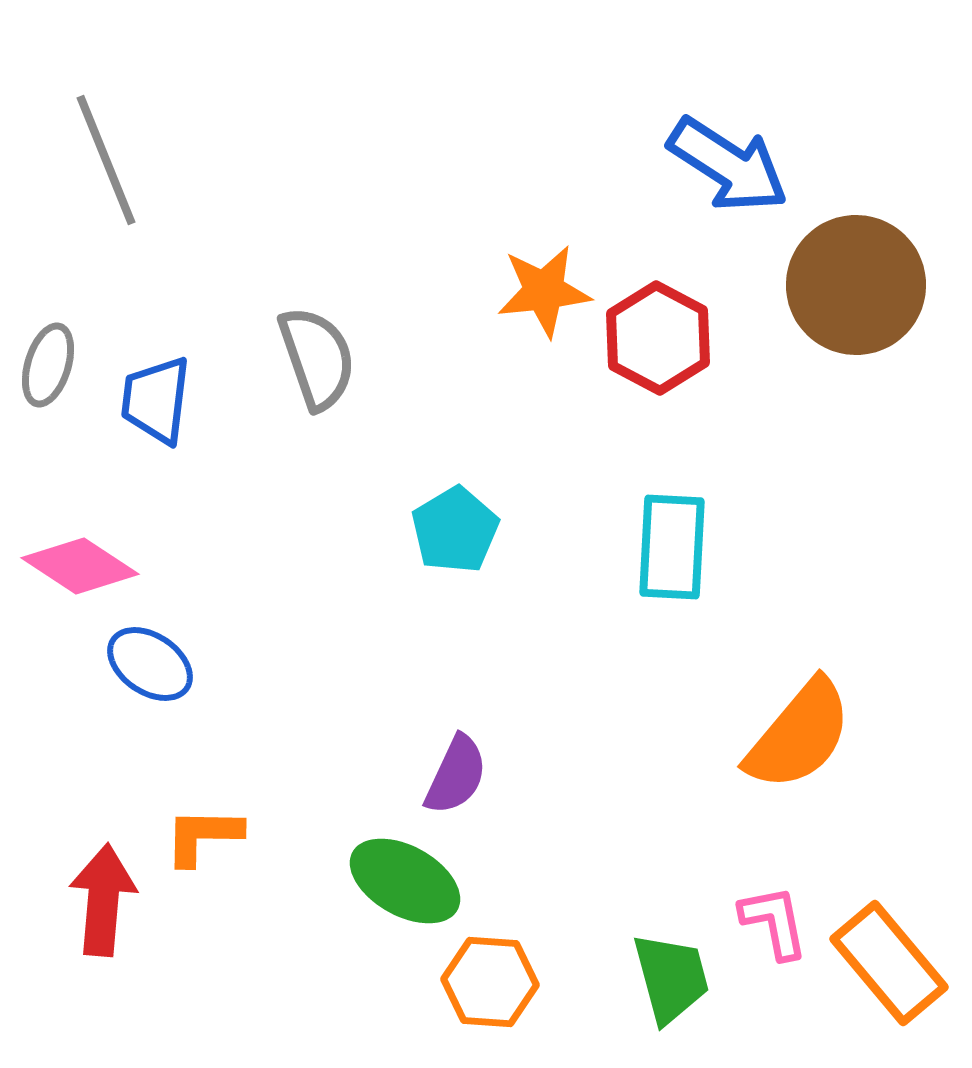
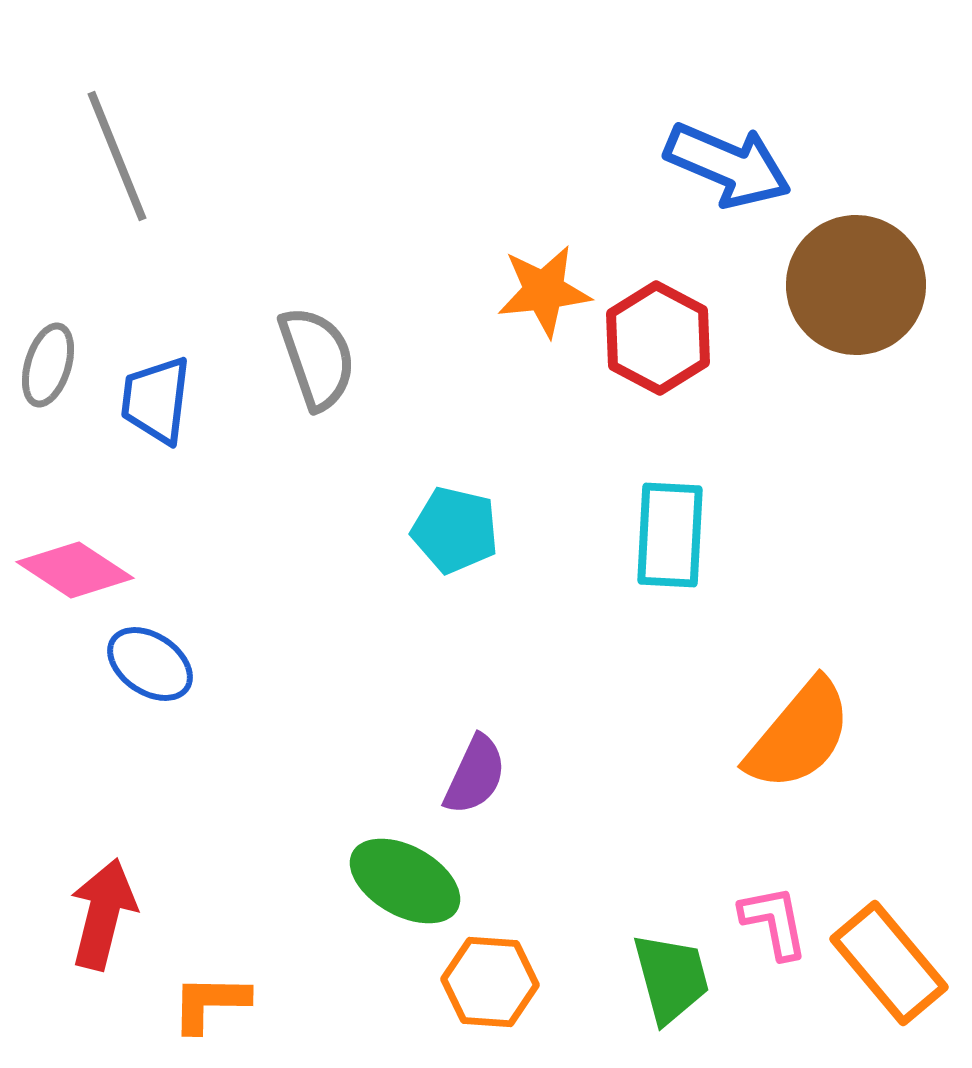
gray line: moved 11 px right, 4 px up
blue arrow: rotated 10 degrees counterclockwise
cyan pentagon: rotated 28 degrees counterclockwise
cyan rectangle: moved 2 px left, 12 px up
pink diamond: moved 5 px left, 4 px down
purple semicircle: moved 19 px right
orange L-shape: moved 7 px right, 167 px down
red arrow: moved 14 px down; rotated 9 degrees clockwise
